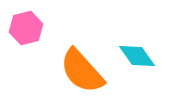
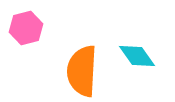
orange semicircle: rotated 45 degrees clockwise
